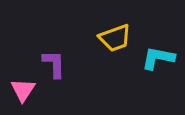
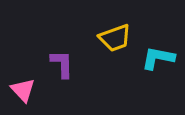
purple L-shape: moved 8 px right
pink triangle: rotated 16 degrees counterclockwise
